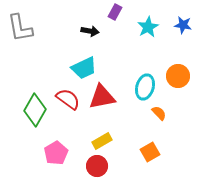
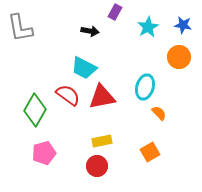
cyan trapezoid: rotated 52 degrees clockwise
orange circle: moved 1 px right, 19 px up
red semicircle: moved 4 px up
yellow rectangle: rotated 18 degrees clockwise
pink pentagon: moved 12 px left; rotated 15 degrees clockwise
